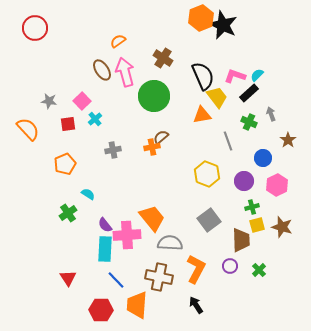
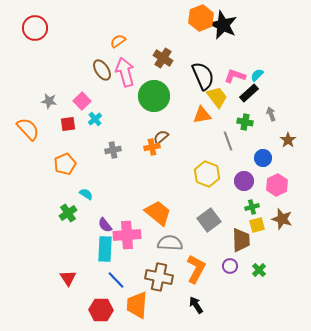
green cross at (249, 122): moved 4 px left; rotated 14 degrees counterclockwise
cyan semicircle at (88, 194): moved 2 px left
orange trapezoid at (152, 218): moved 6 px right, 5 px up; rotated 12 degrees counterclockwise
brown star at (282, 227): moved 8 px up
